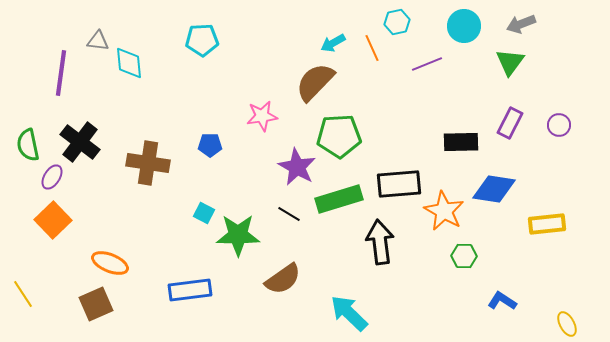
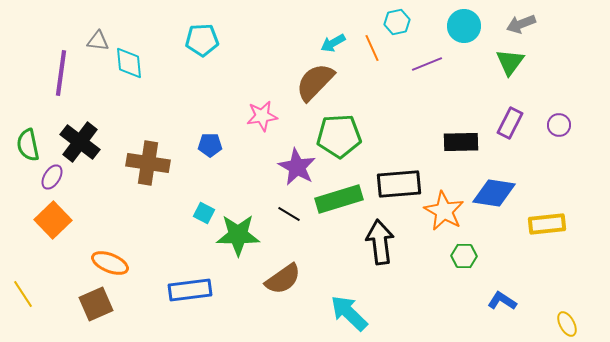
blue diamond at (494, 189): moved 4 px down
